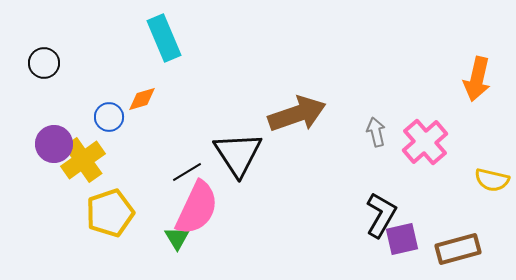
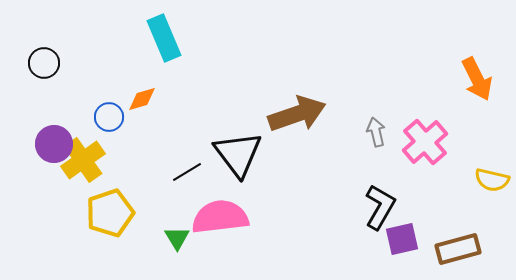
orange arrow: rotated 39 degrees counterclockwise
black triangle: rotated 4 degrees counterclockwise
pink semicircle: moved 23 px right, 9 px down; rotated 122 degrees counterclockwise
black L-shape: moved 1 px left, 8 px up
